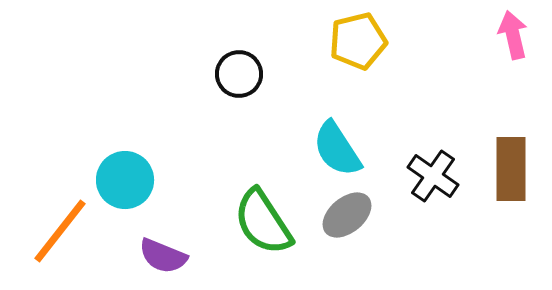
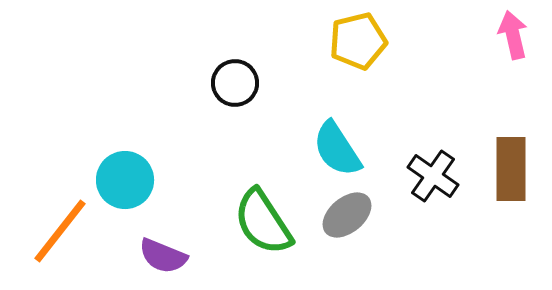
black circle: moved 4 px left, 9 px down
